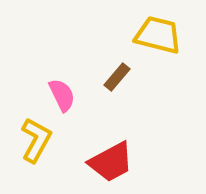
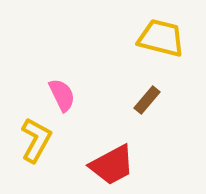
yellow trapezoid: moved 3 px right, 3 px down
brown rectangle: moved 30 px right, 23 px down
red trapezoid: moved 1 px right, 3 px down
